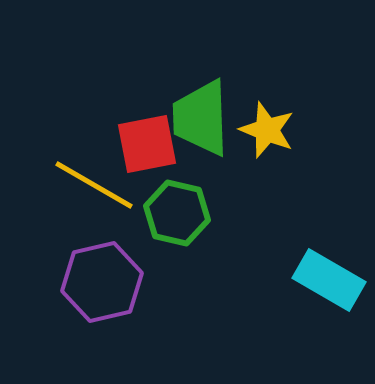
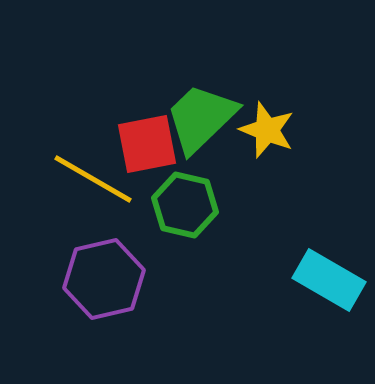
green trapezoid: rotated 48 degrees clockwise
yellow line: moved 1 px left, 6 px up
green hexagon: moved 8 px right, 8 px up
purple hexagon: moved 2 px right, 3 px up
